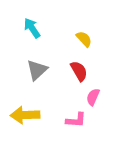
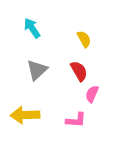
yellow semicircle: rotated 12 degrees clockwise
pink semicircle: moved 1 px left, 3 px up
